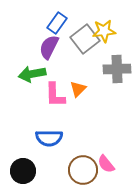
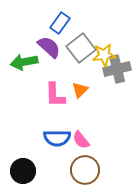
blue rectangle: moved 3 px right
yellow star: moved 24 px down
gray square: moved 4 px left, 9 px down
purple semicircle: rotated 105 degrees clockwise
gray cross: rotated 12 degrees counterclockwise
green arrow: moved 8 px left, 12 px up
orange triangle: moved 2 px right, 1 px down
blue semicircle: moved 8 px right
pink semicircle: moved 25 px left, 24 px up
brown circle: moved 2 px right
